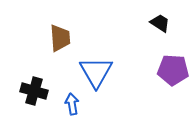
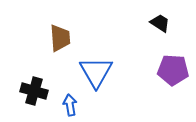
blue arrow: moved 2 px left, 1 px down
